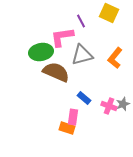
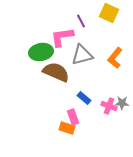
gray star: moved 1 px left, 1 px up; rotated 24 degrees clockwise
pink rectangle: rotated 28 degrees counterclockwise
